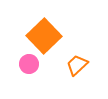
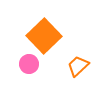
orange trapezoid: moved 1 px right, 1 px down
